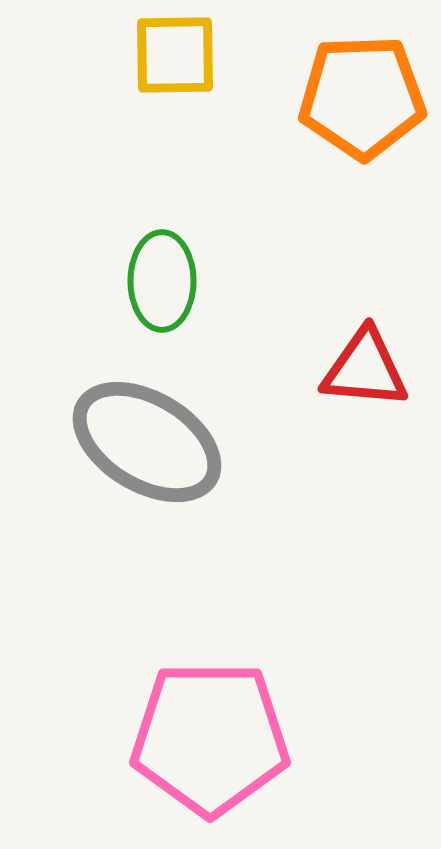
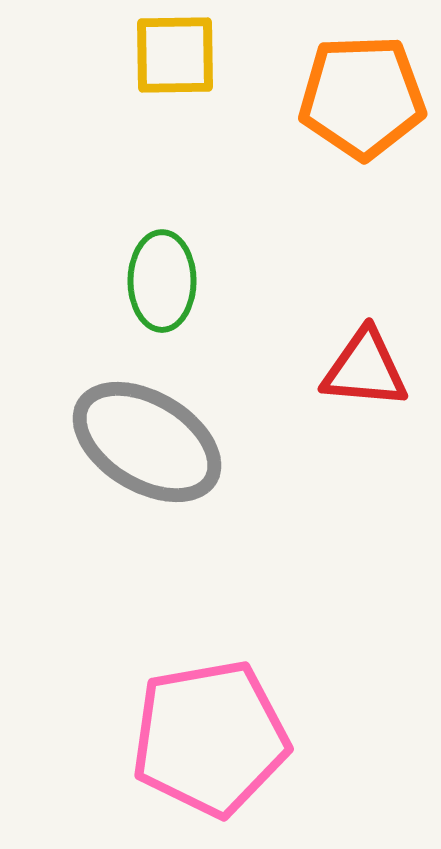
pink pentagon: rotated 10 degrees counterclockwise
